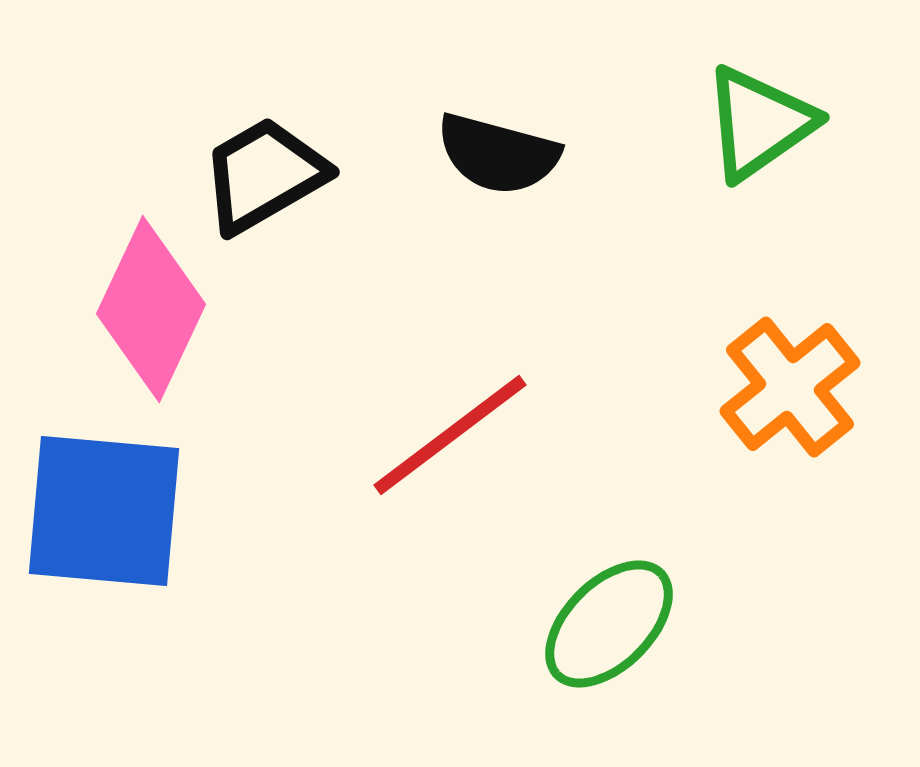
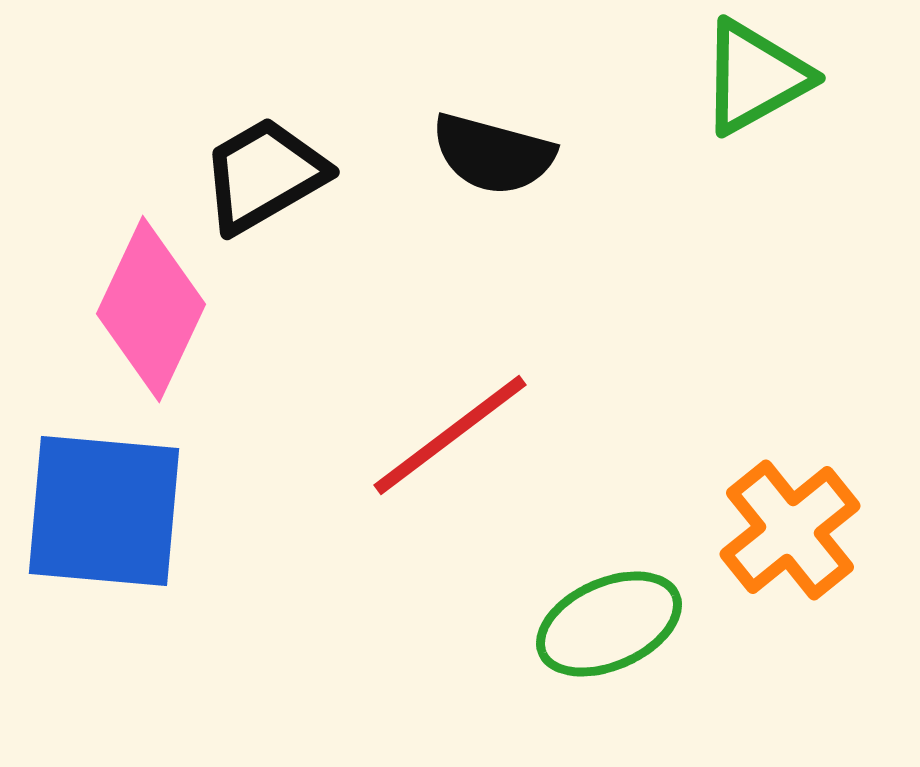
green triangle: moved 4 px left, 46 px up; rotated 6 degrees clockwise
black semicircle: moved 5 px left
orange cross: moved 143 px down
green ellipse: rotated 21 degrees clockwise
